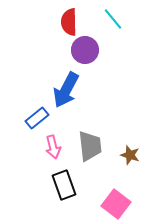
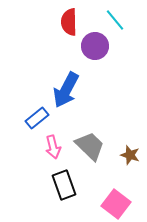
cyan line: moved 2 px right, 1 px down
purple circle: moved 10 px right, 4 px up
gray trapezoid: rotated 40 degrees counterclockwise
